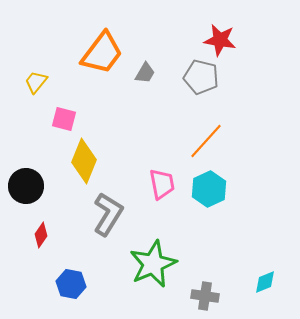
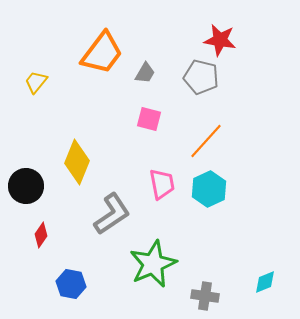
pink square: moved 85 px right
yellow diamond: moved 7 px left, 1 px down
gray L-shape: moved 4 px right; rotated 24 degrees clockwise
